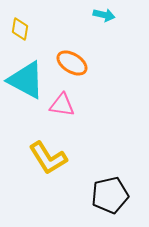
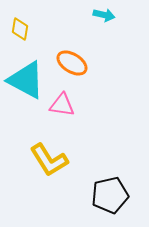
yellow L-shape: moved 1 px right, 2 px down
